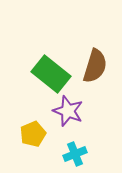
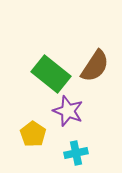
brown semicircle: rotated 16 degrees clockwise
yellow pentagon: rotated 15 degrees counterclockwise
cyan cross: moved 1 px right, 1 px up; rotated 10 degrees clockwise
